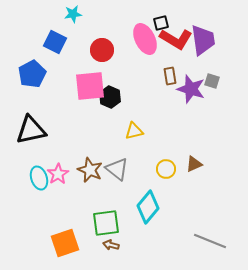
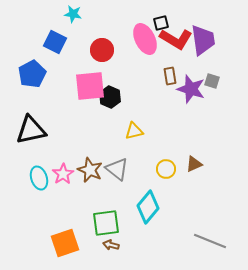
cyan star: rotated 18 degrees clockwise
pink star: moved 5 px right
